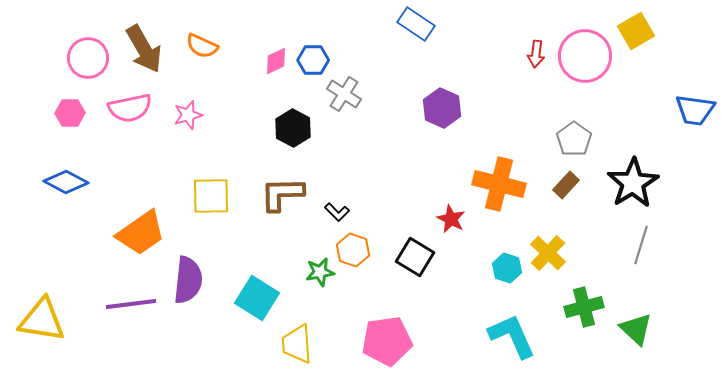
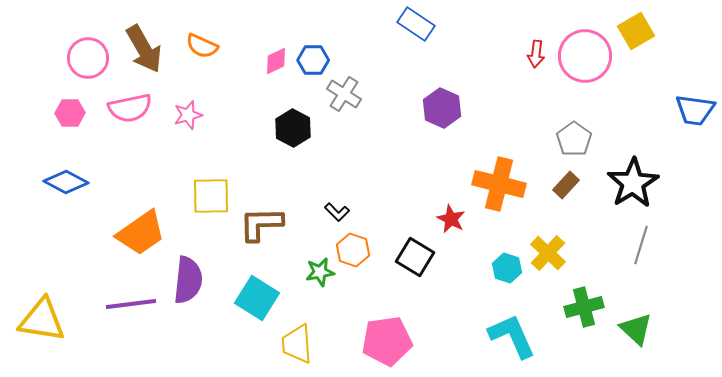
brown L-shape at (282, 194): moved 21 px left, 30 px down
